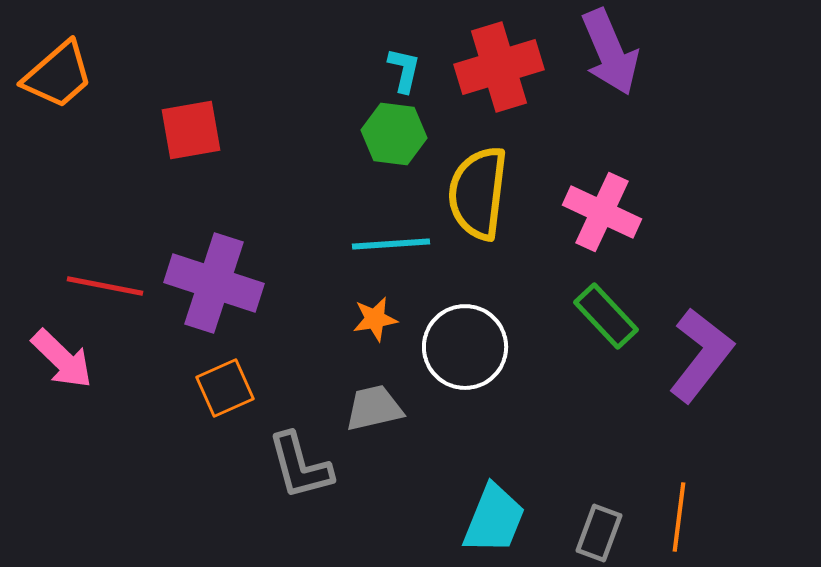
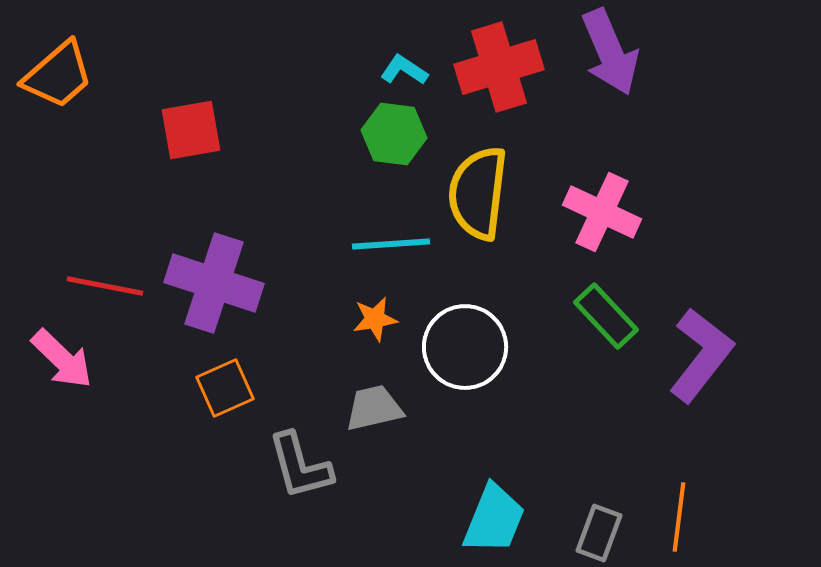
cyan L-shape: rotated 69 degrees counterclockwise
